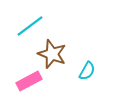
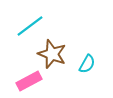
cyan semicircle: moved 7 px up
